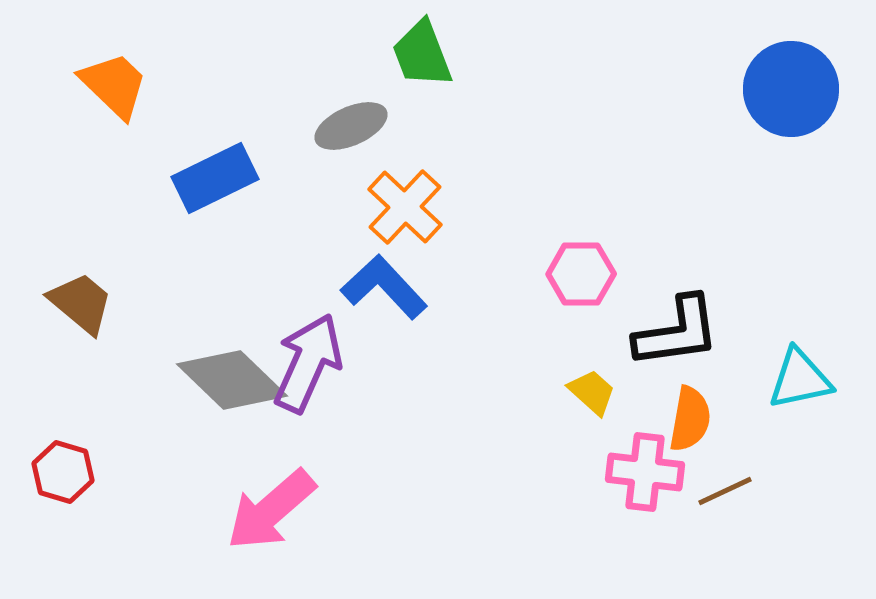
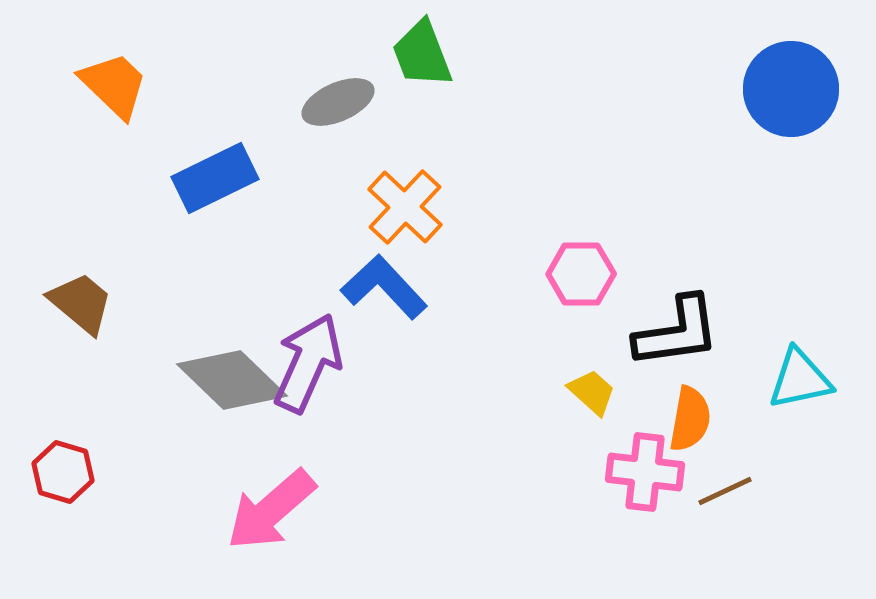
gray ellipse: moved 13 px left, 24 px up
